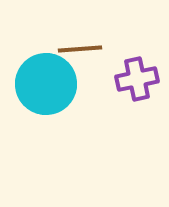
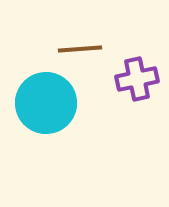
cyan circle: moved 19 px down
